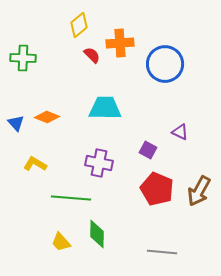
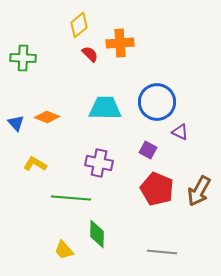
red semicircle: moved 2 px left, 1 px up
blue circle: moved 8 px left, 38 px down
yellow trapezoid: moved 3 px right, 8 px down
